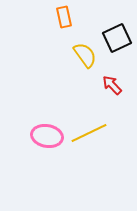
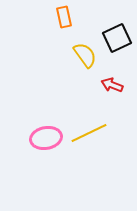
red arrow: rotated 25 degrees counterclockwise
pink ellipse: moved 1 px left, 2 px down; rotated 20 degrees counterclockwise
